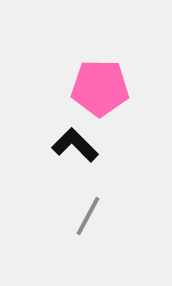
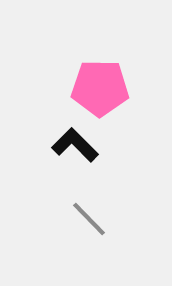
gray line: moved 1 px right, 3 px down; rotated 72 degrees counterclockwise
